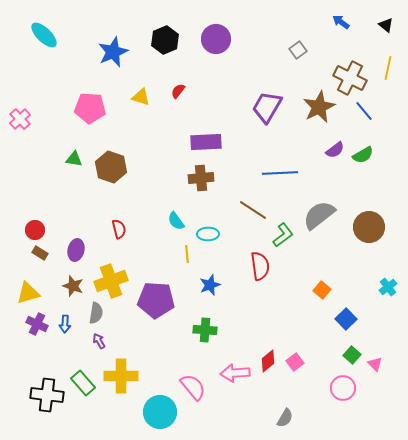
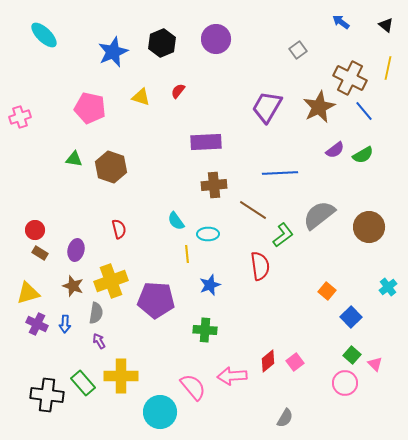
black hexagon at (165, 40): moved 3 px left, 3 px down
pink pentagon at (90, 108): rotated 8 degrees clockwise
pink cross at (20, 119): moved 2 px up; rotated 25 degrees clockwise
brown cross at (201, 178): moved 13 px right, 7 px down
orange square at (322, 290): moved 5 px right, 1 px down
blue square at (346, 319): moved 5 px right, 2 px up
pink arrow at (235, 373): moved 3 px left, 3 px down
pink circle at (343, 388): moved 2 px right, 5 px up
